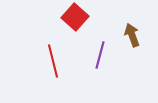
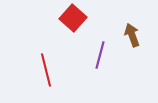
red square: moved 2 px left, 1 px down
red line: moved 7 px left, 9 px down
